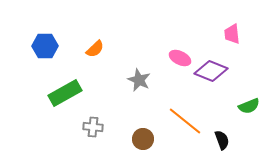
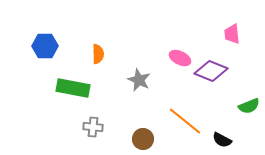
orange semicircle: moved 3 px right, 5 px down; rotated 48 degrees counterclockwise
green rectangle: moved 8 px right, 5 px up; rotated 40 degrees clockwise
black semicircle: rotated 138 degrees clockwise
